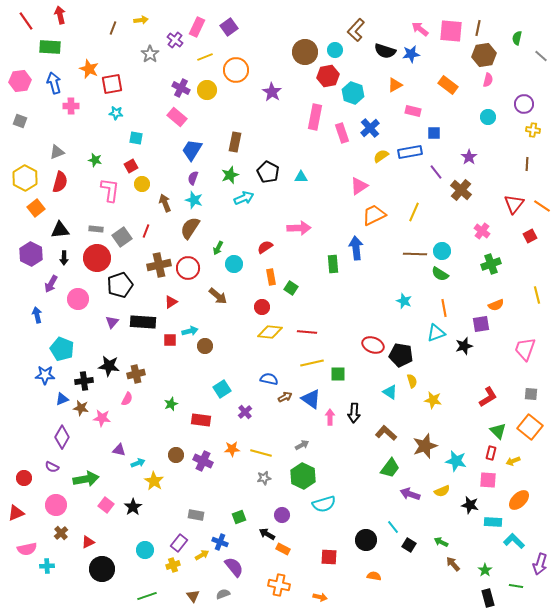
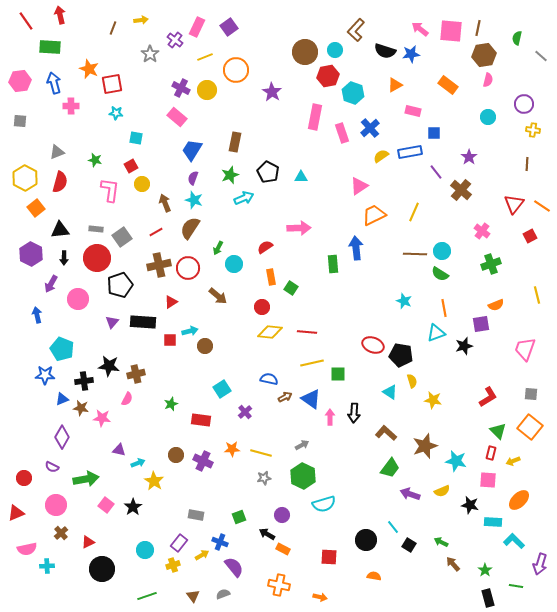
gray square at (20, 121): rotated 16 degrees counterclockwise
red line at (146, 231): moved 10 px right, 1 px down; rotated 40 degrees clockwise
